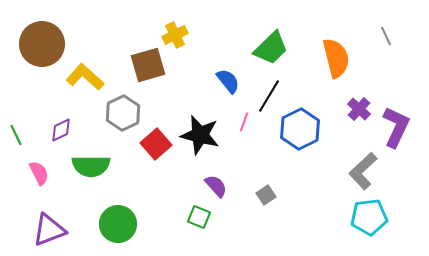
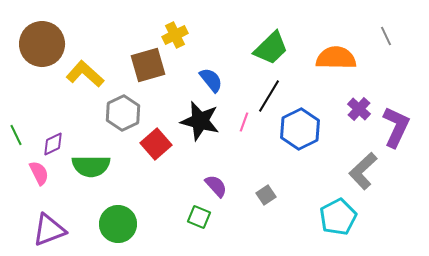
orange semicircle: rotated 75 degrees counterclockwise
yellow L-shape: moved 3 px up
blue semicircle: moved 17 px left, 1 px up
purple diamond: moved 8 px left, 14 px down
black star: moved 14 px up
cyan pentagon: moved 31 px left; rotated 21 degrees counterclockwise
